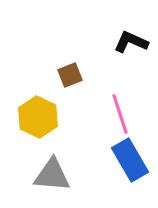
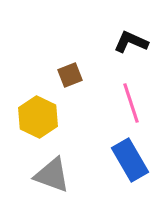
pink line: moved 11 px right, 11 px up
gray triangle: rotated 15 degrees clockwise
